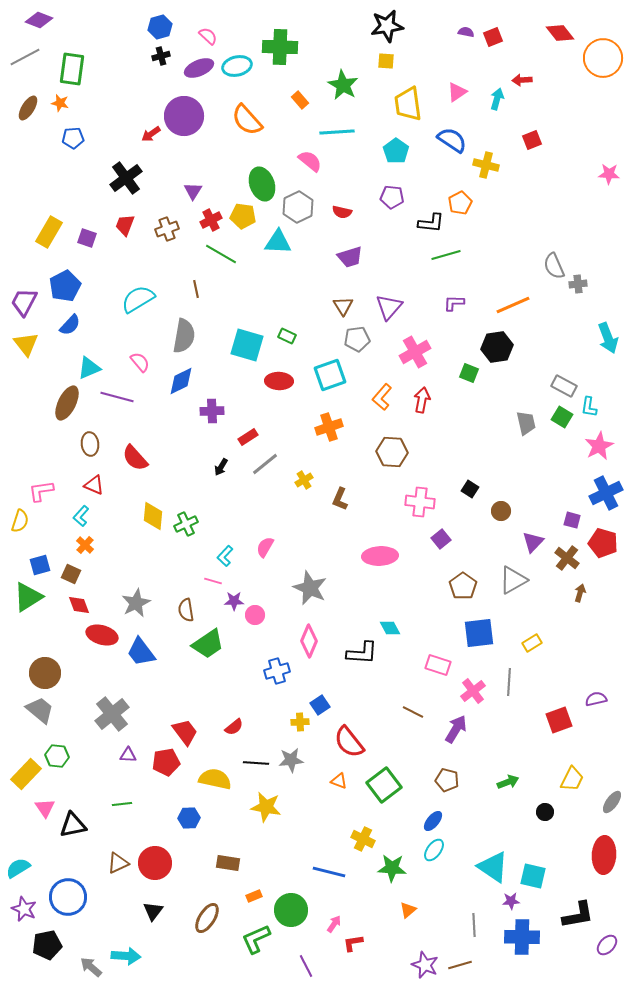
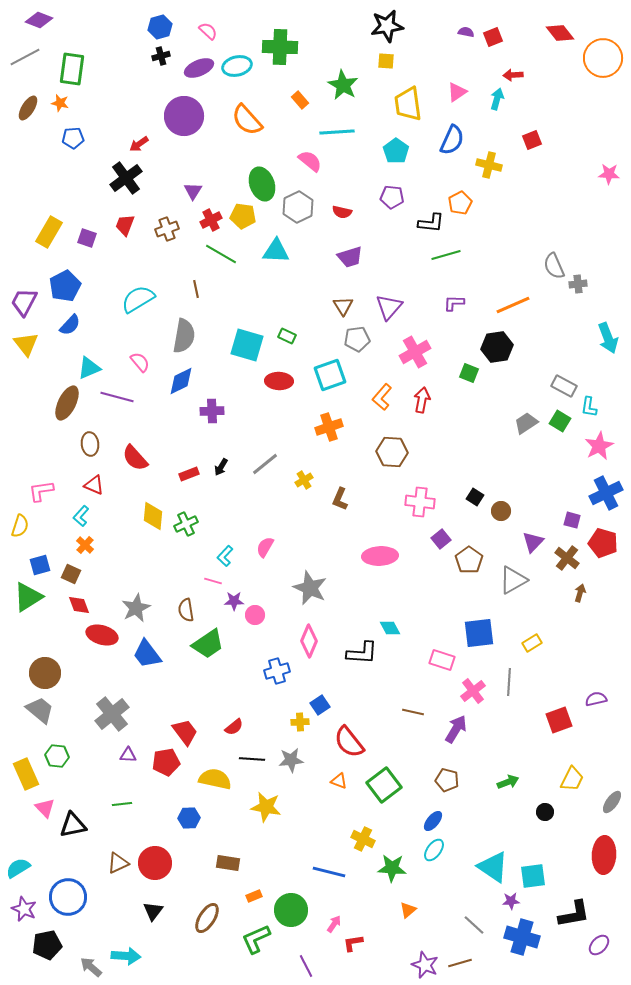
pink semicircle at (208, 36): moved 5 px up
red arrow at (522, 80): moved 9 px left, 5 px up
red arrow at (151, 134): moved 12 px left, 10 px down
blue semicircle at (452, 140): rotated 80 degrees clockwise
yellow cross at (486, 165): moved 3 px right
cyan triangle at (278, 242): moved 2 px left, 9 px down
green square at (562, 417): moved 2 px left, 4 px down
gray trapezoid at (526, 423): rotated 110 degrees counterclockwise
red rectangle at (248, 437): moved 59 px left, 37 px down; rotated 12 degrees clockwise
black square at (470, 489): moved 5 px right, 8 px down
yellow semicircle at (20, 521): moved 5 px down
brown pentagon at (463, 586): moved 6 px right, 26 px up
gray star at (136, 603): moved 5 px down
blue trapezoid at (141, 652): moved 6 px right, 2 px down
pink rectangle at (438, 665): moved 4 px right, 5 px up
brown line at (413, 712): rotated 15 degrees counterclockwise
black line at (256, 763): moved 4 px left, 4 px up
yellow rectangle at (26, 774): rotated 68 degrees counterclockwise
pink triangle at (45, 808): rotated 10 degrees counterclockwise
cyan square at (533, 876): rotated 20 degrees counterclockwise
black L-shape at (578, 915): moved 4 px left, 1 px up
gray line at (474, 925): rotated 45 degrees counterclockwise
blue cross at (522, 937): rotated 16 degrees clockwise
purple ellipse at (607, 945): moved 8 px left
brown line at (460, 965): moved 2 px up
